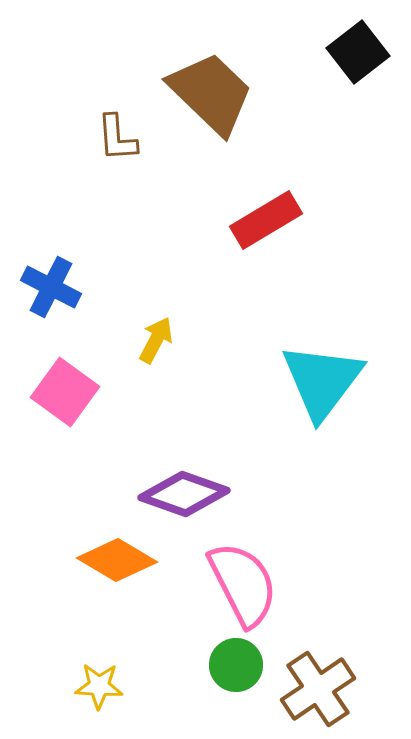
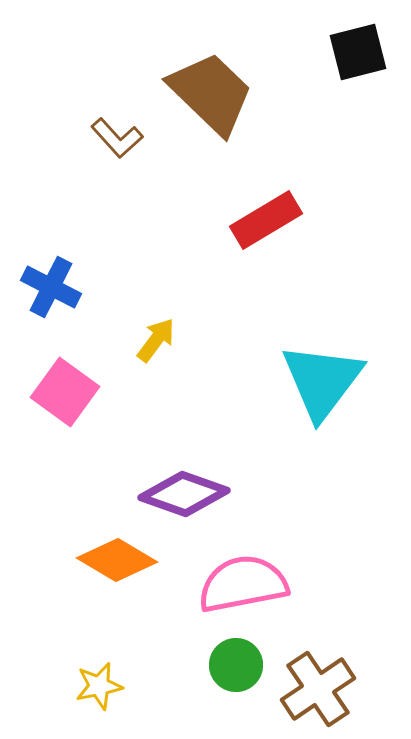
black square: rotated 24 degrees clockwise
brown L-shape: rotated 38 degrees counterclockwise
yellow arrow: rotated 9 degrees clockwise
pink semicircle: rotated 74 degrees counterclockwise
yellow star: rotated 15 degrees counterclockwise
